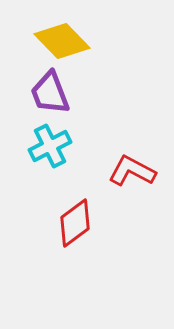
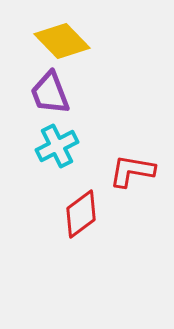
cyan cross: moved 7 px right
red L-shape: rotated 18 degrees counterclockwise
red diamond: moved 6 px right, 9 px up
